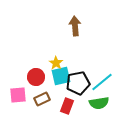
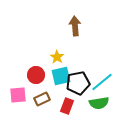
yellow star: moved 1 px right, 6 px up
red circle: moved 2 px up
